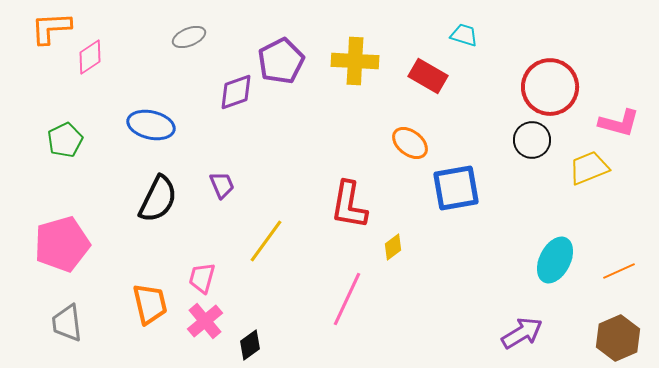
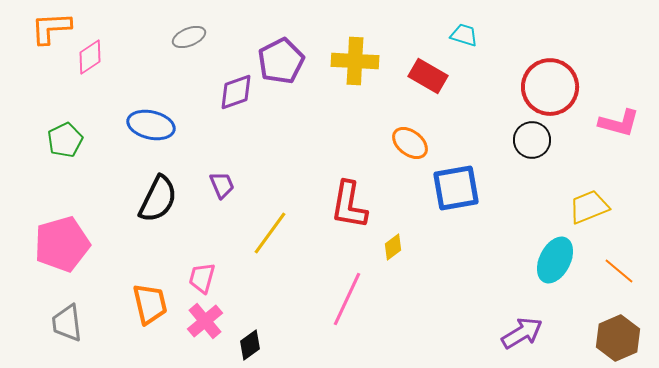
yellow trapezoid: moved 39 px down
yellow line: moved 4 px right, 8 px up
orange line: rotated 64 degrees clockwise
